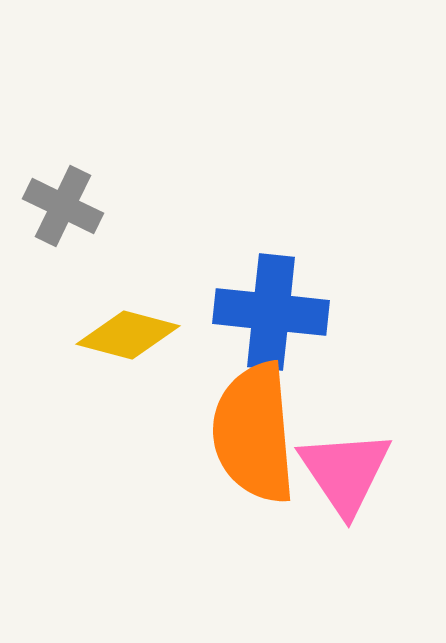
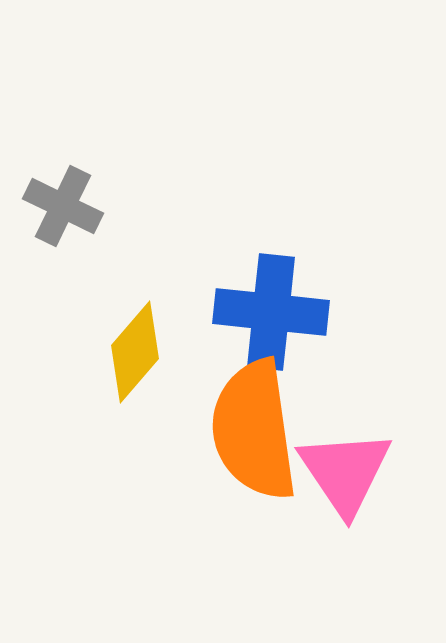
yellow diamond: moved 7 px right, 17 px down; rotated 64 degrees counterclockwise
orange semicircle: moved 3 px up; rotated 3 degrees counterclockwise
